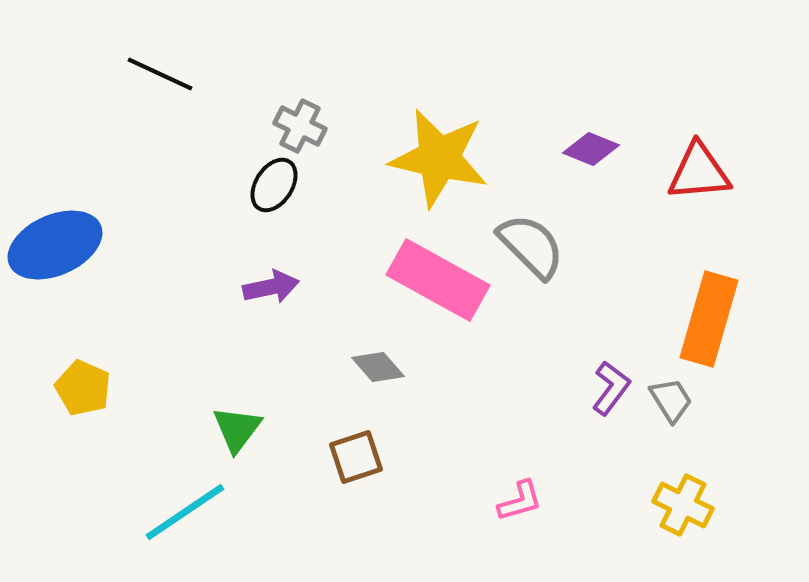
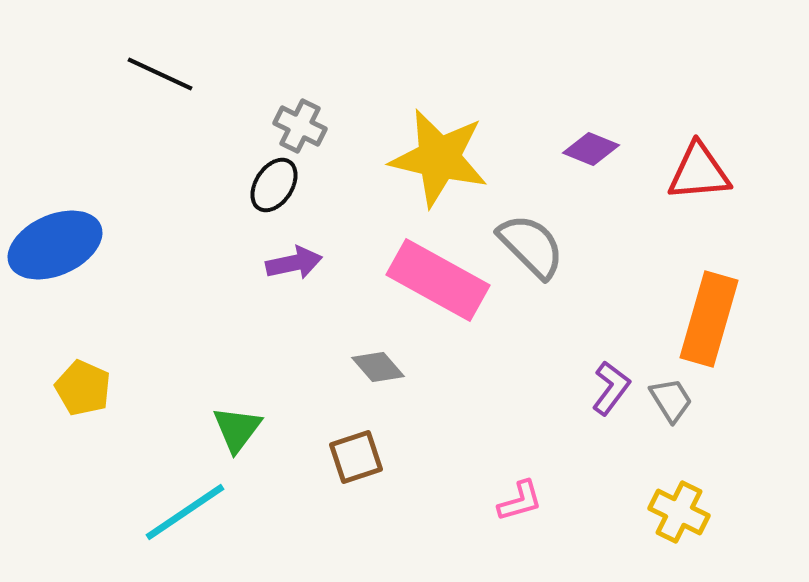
purple arrow: moved 23 px right, 24 px up
yellow cross: moved 4 px left, 7 px down
